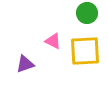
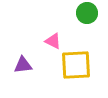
yellow square: moved 9 px left, 14 px down
purple triangle: moved 2 px left, 1 px down; rotated 12 degrees clockwise
